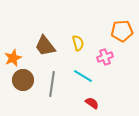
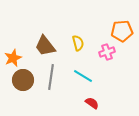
pink cross: moved 2 px right, 5 px up
gray line: moved 1 px left, 7 px up
